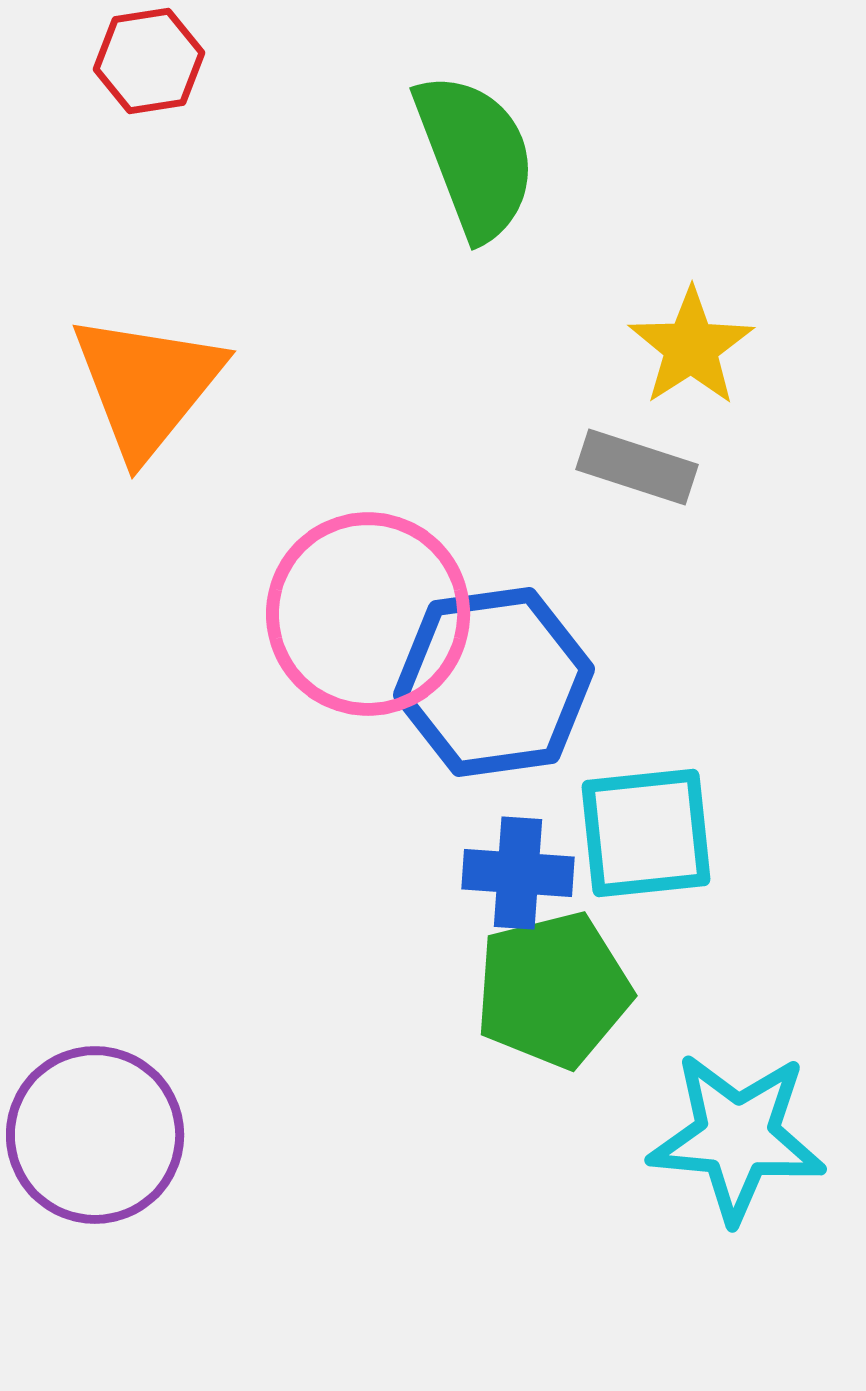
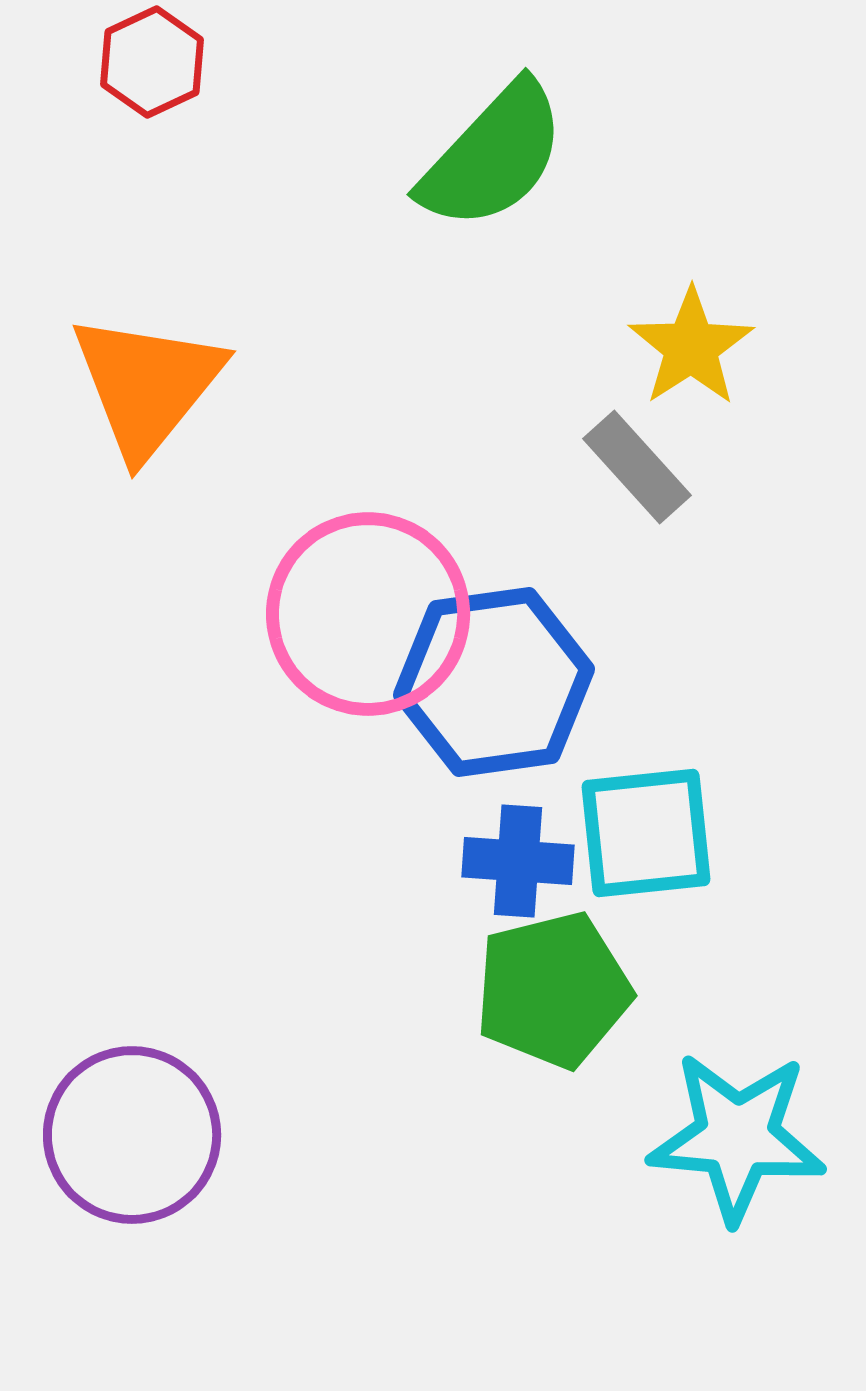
red hexagon: moved 3 px right, 1 px down; rotated 16 degrees counterclockwise
green semicircle: moved 18 px right; rotated 64 degrees clockwise
gray rectangle: rotated 30 degrees clockwise
blue cross: moved 12 px up
purple circle: moved 37 px right
